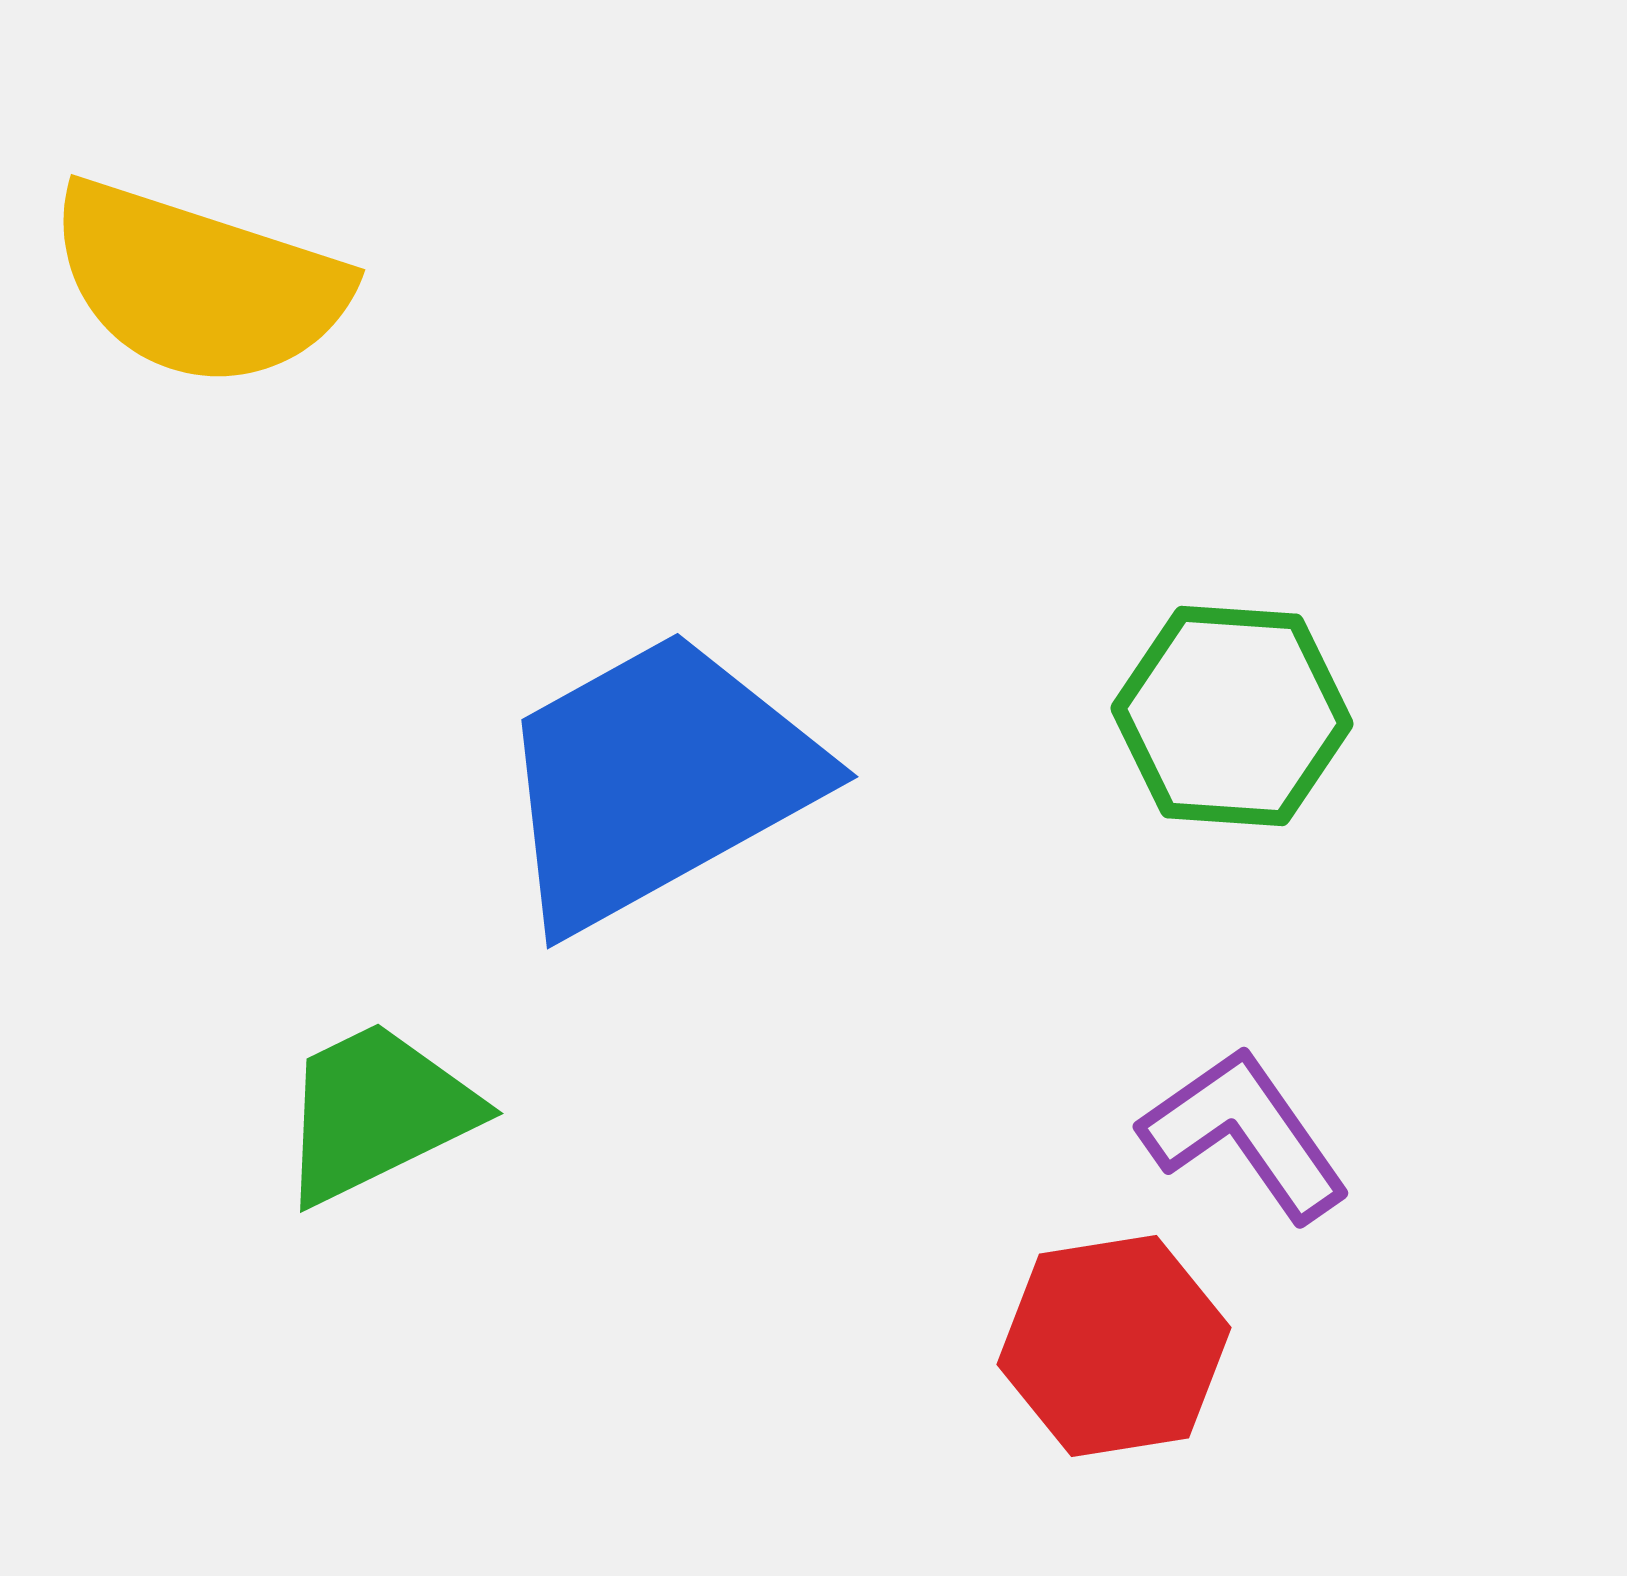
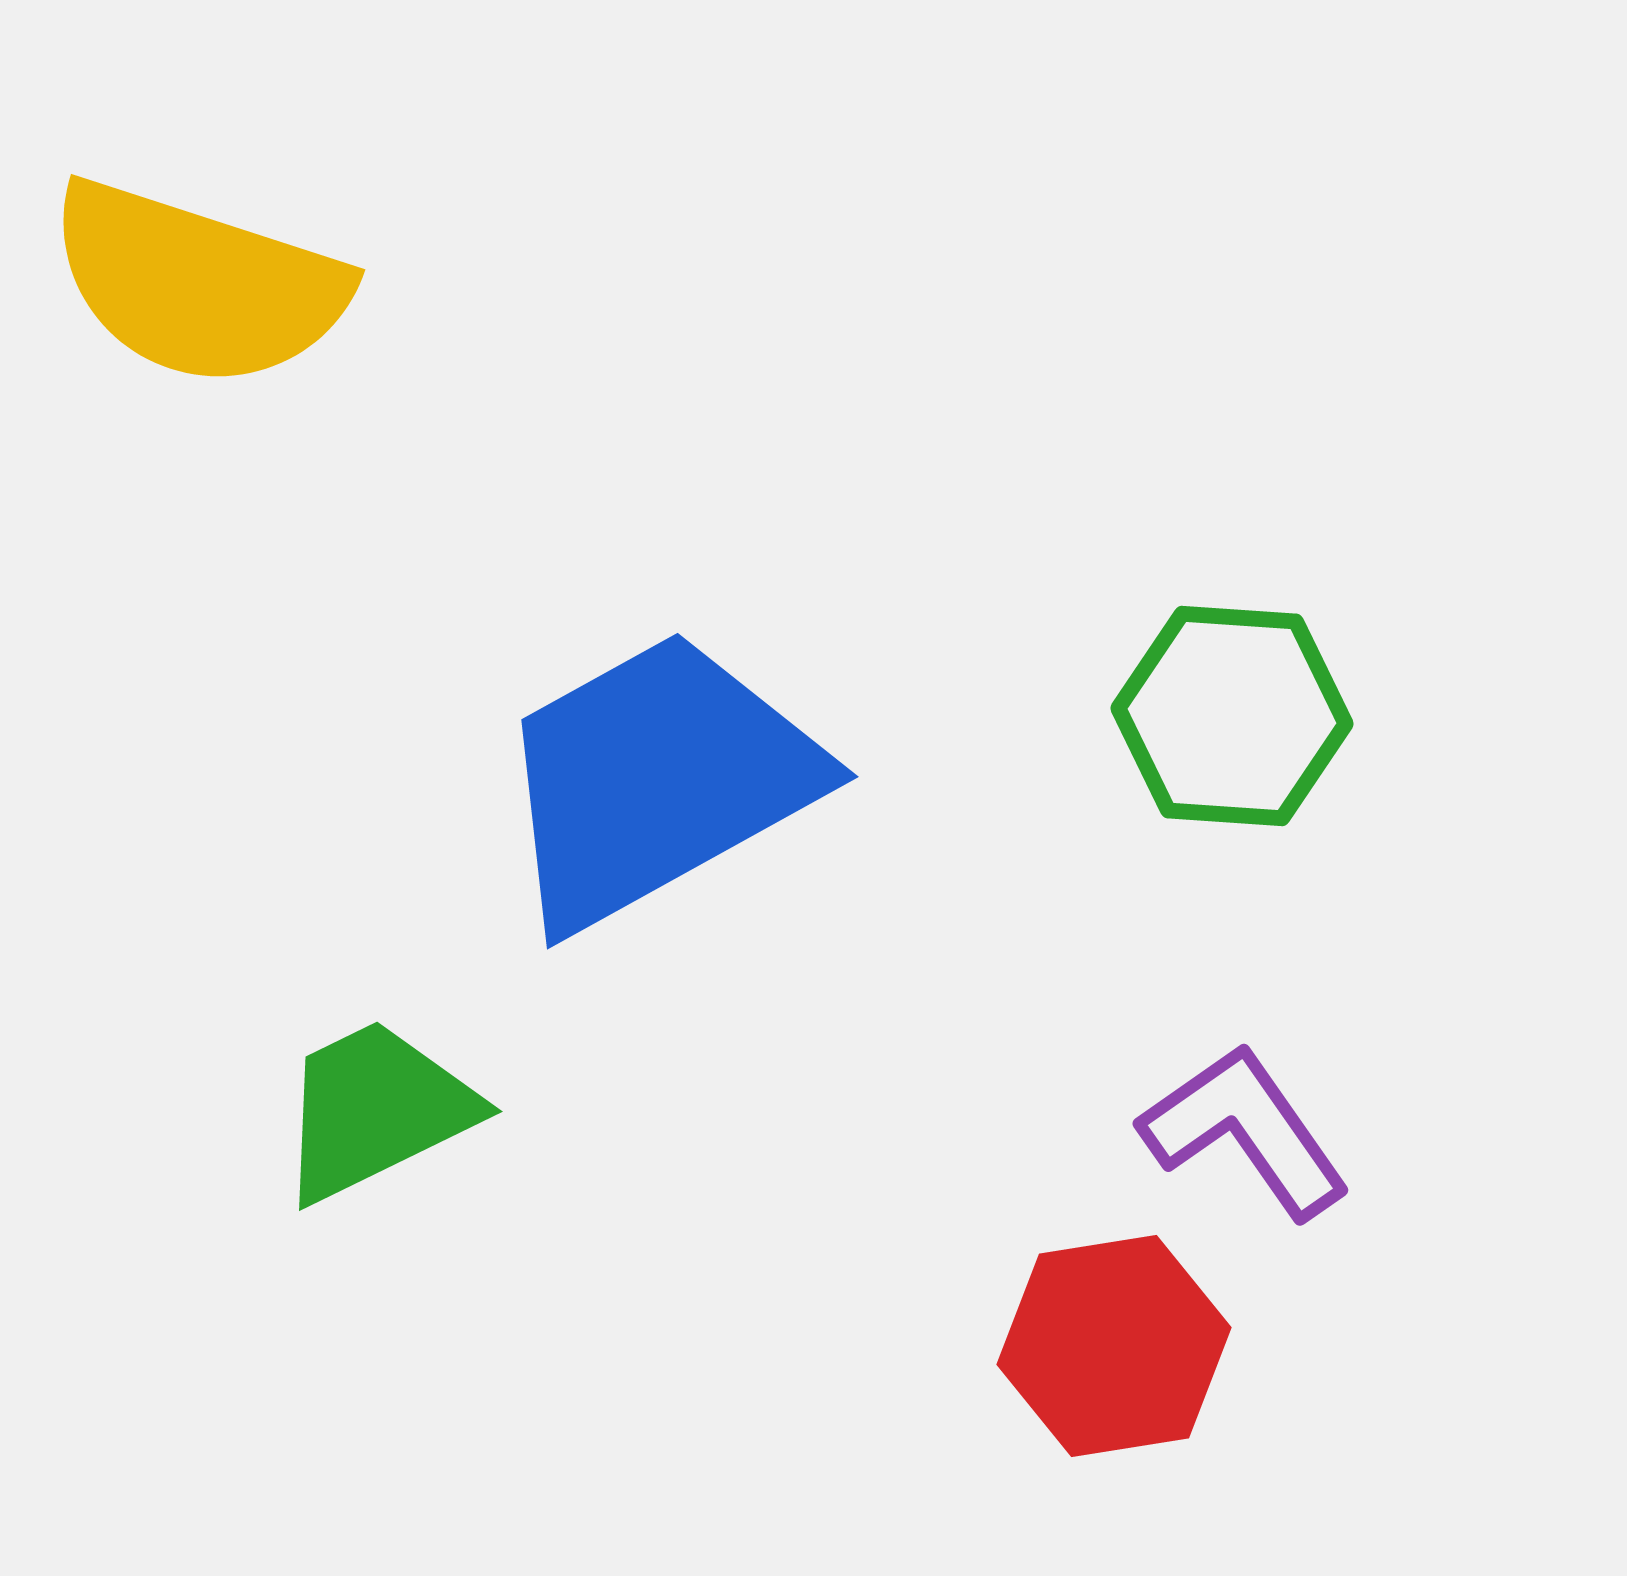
green trapezoid: moved 1 px left, 2 px up
purple L-shape: moved 3 px up
